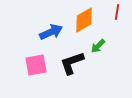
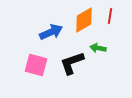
red line: moved 7 px left, 4 px down
green arrow: moved 2 px down; rotated 56 degrees clockwise
pink square: rotated 25 degrees clockwise
